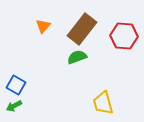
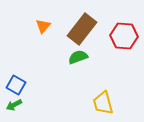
green semicircle: moved 1 px right
green arrow: moved 1 px up
